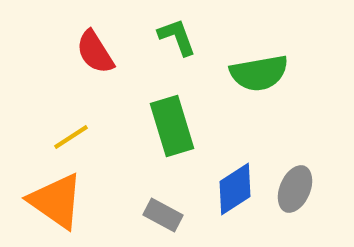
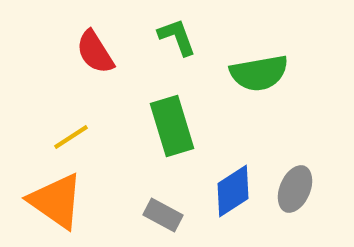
blue diamond: moved 2 px left, 2 px down
